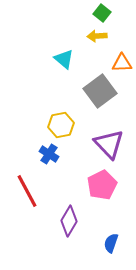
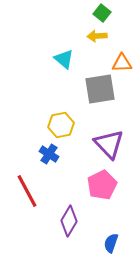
gray square: moved 2 px up; rotated 28 degrees clockwise
